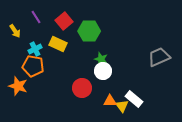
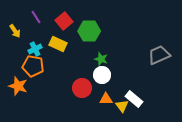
gray trapezoid: moved 2 px up
white circle: moved 1 px left, 4 px down
orange triangle: moved 4 px left, 2 px up
